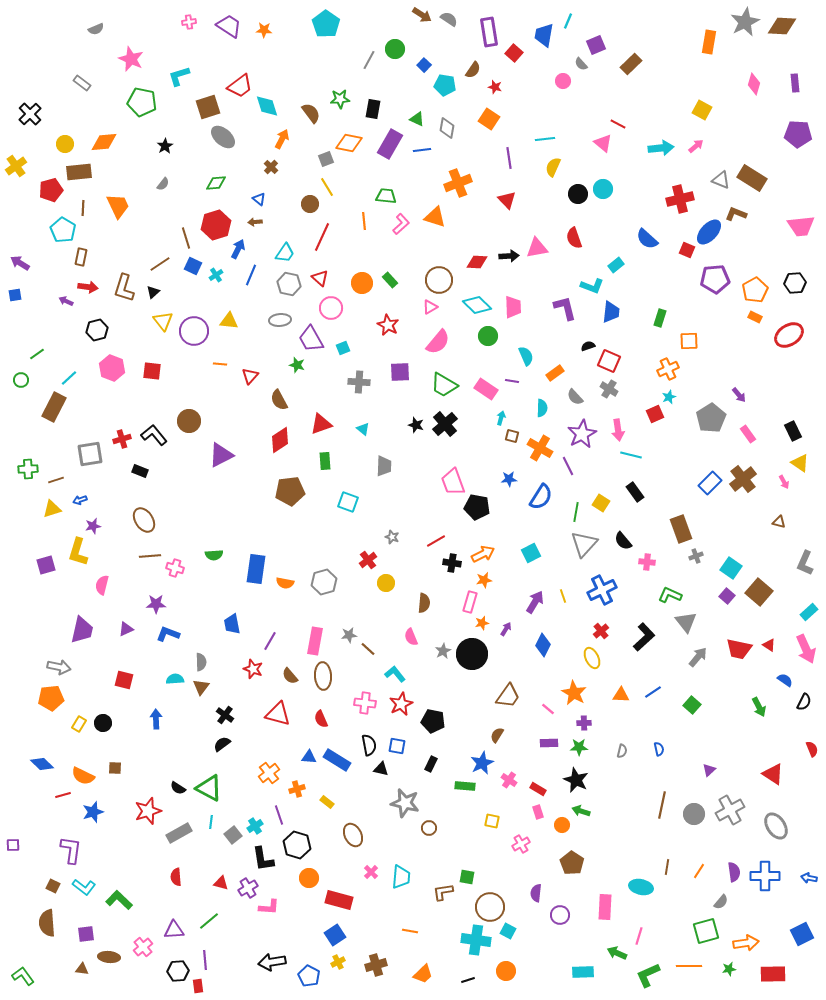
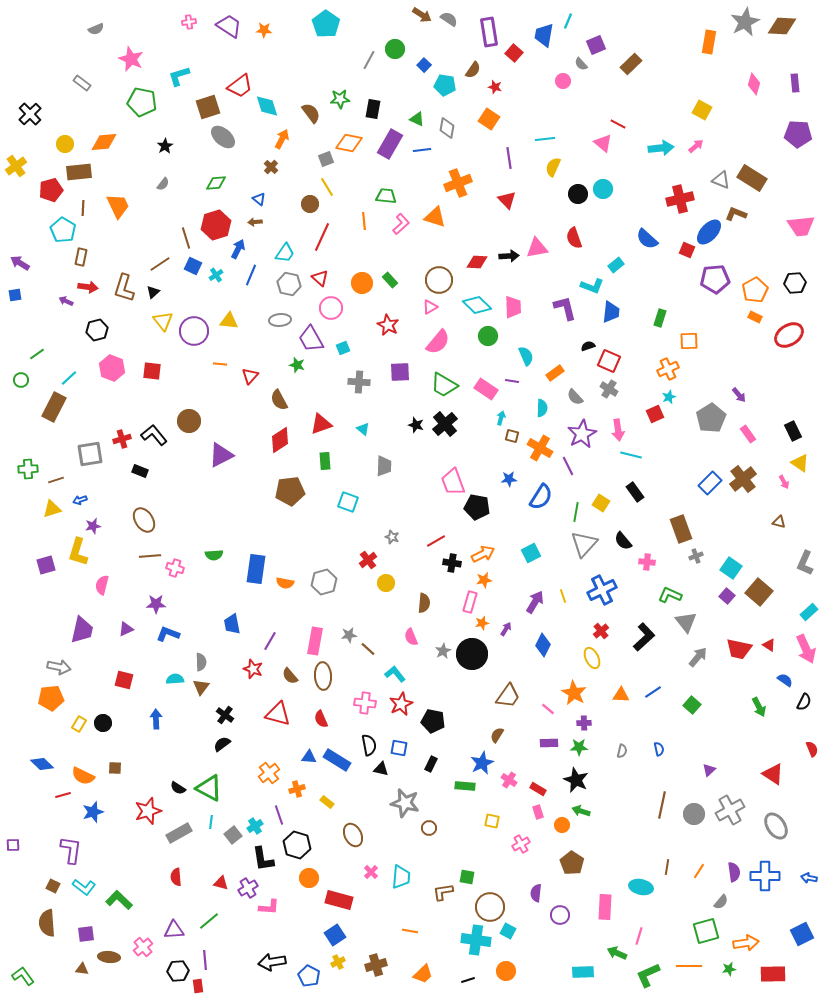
blue square at (397, 746): moved 2 px right, 2 px down
